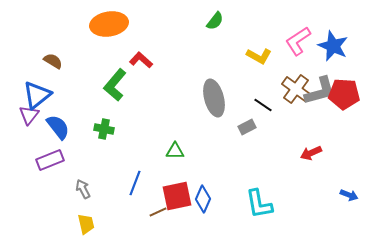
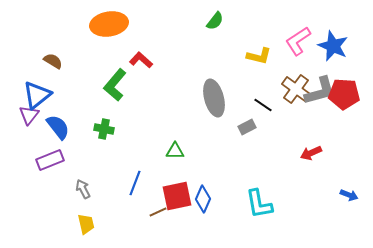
yellow L-shape: rotated 15 degrees counterclockwise
